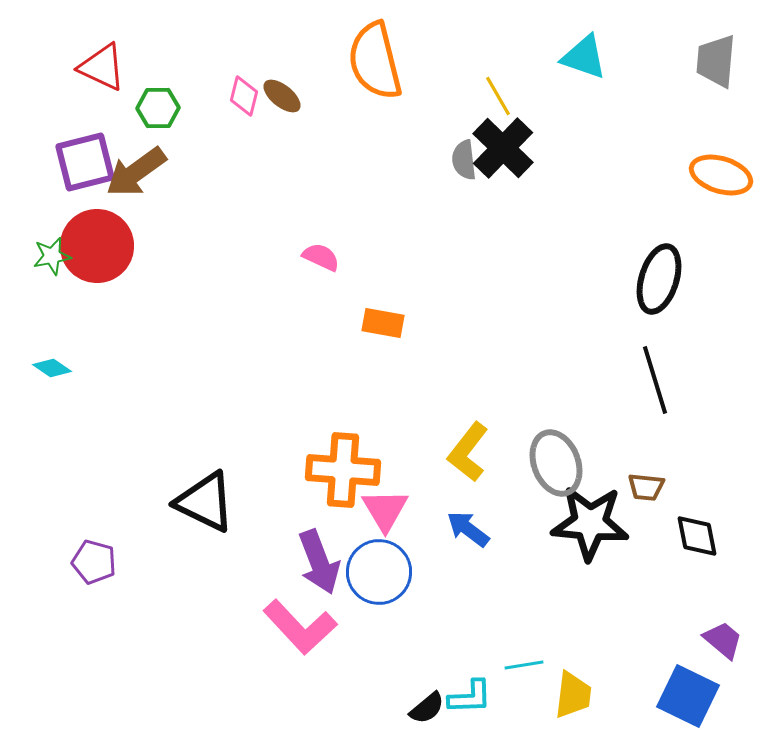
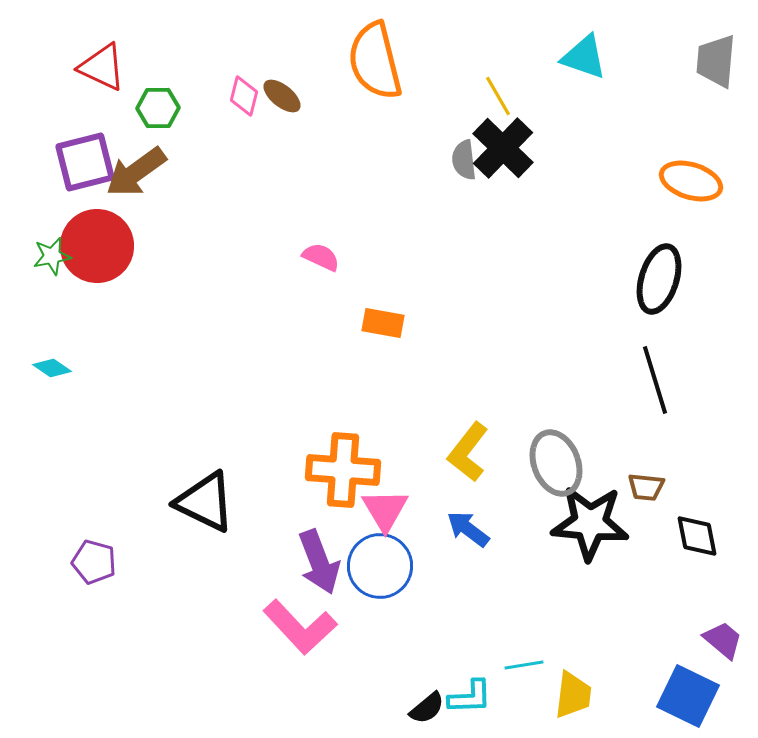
orange ellipse: moved 30 px left, 6 px down
blue circle: moved 1 px right, 6 px up
